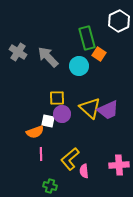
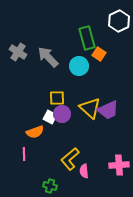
white square: moved 2 px right, 4 px up; rotated 16 degrees clockwise
pink line: moved 17 px left
